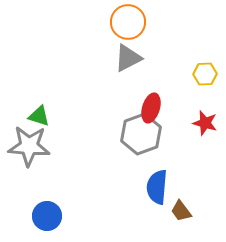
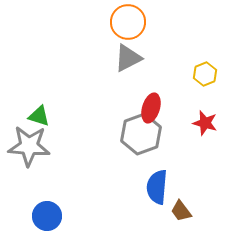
yellow hexagon: rotated 20 degrees counterclockwise
